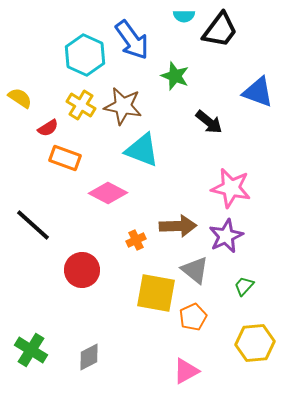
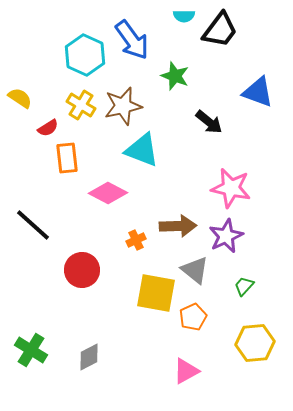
brown star: rotated 24 degrees counterclockwise
orange rectangle: moved 2 px right; rotated 64 degrees clockwise
